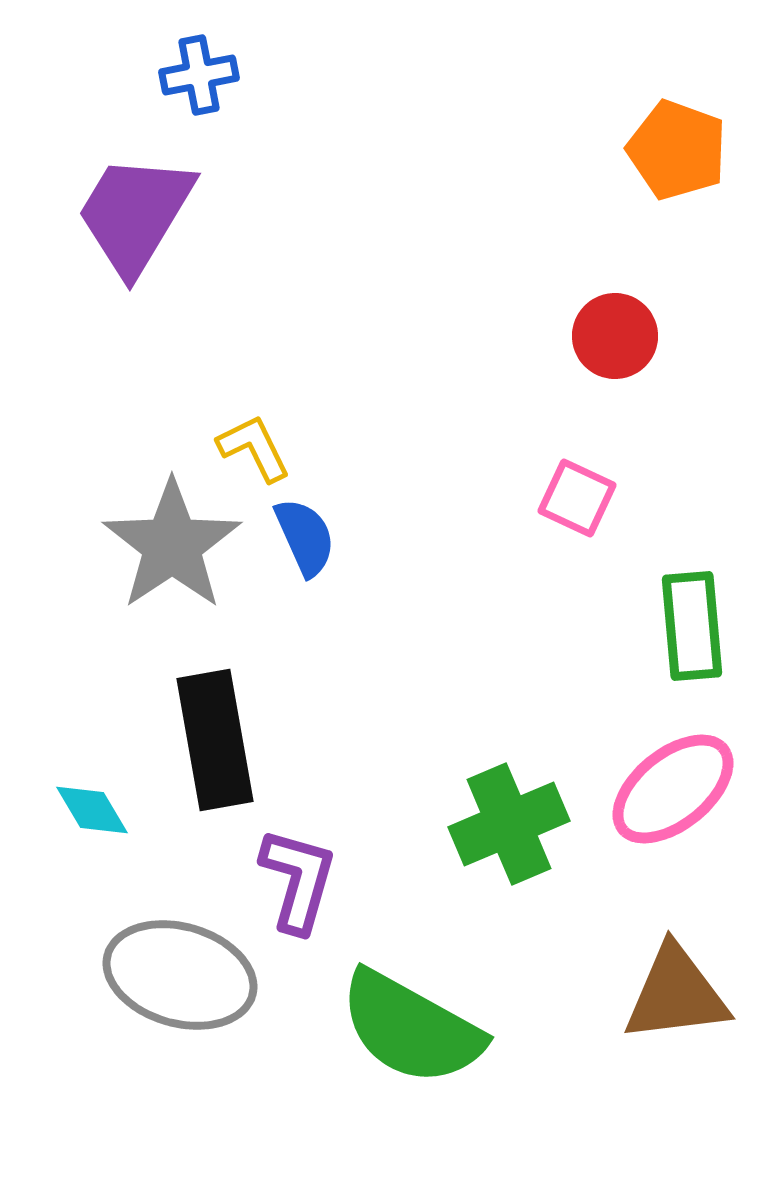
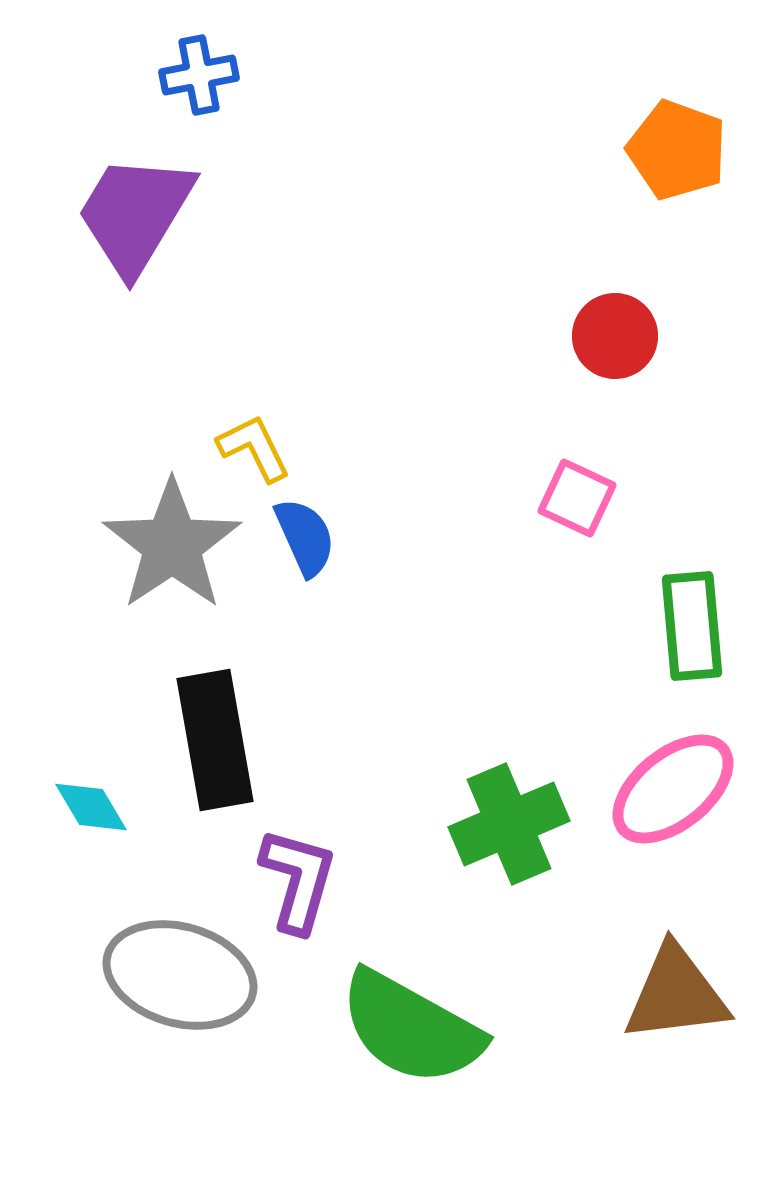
cyan diamond: moved 1 px left, 3 px up
